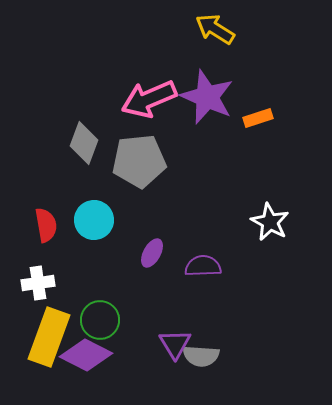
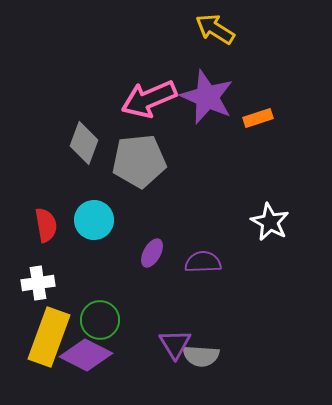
purple semicircle: moved 4 px up
